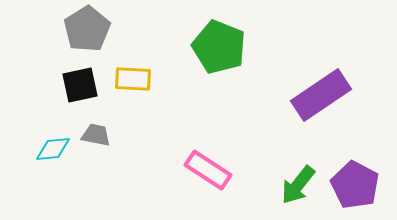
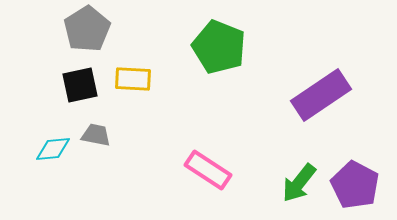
green arrow: moved 1 px right, 2 px up
